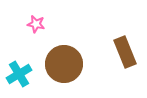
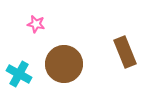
cyan cross: rotated 30 degrees counterclockwise
